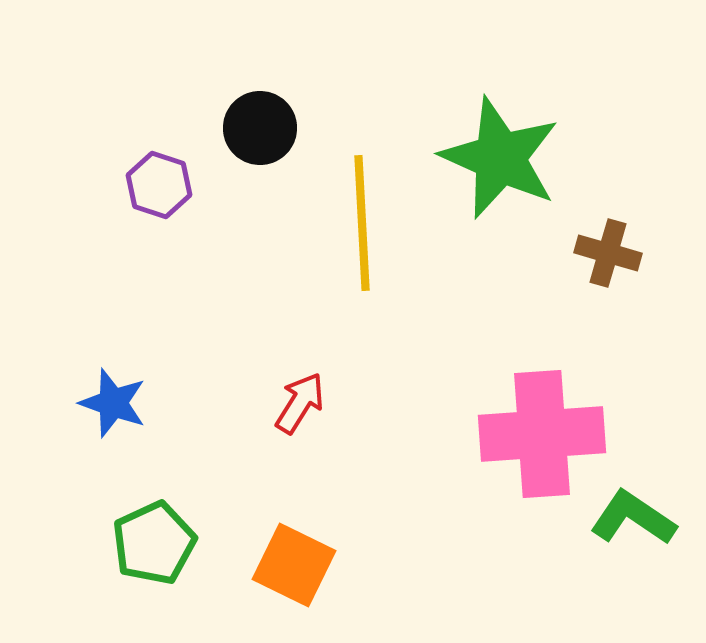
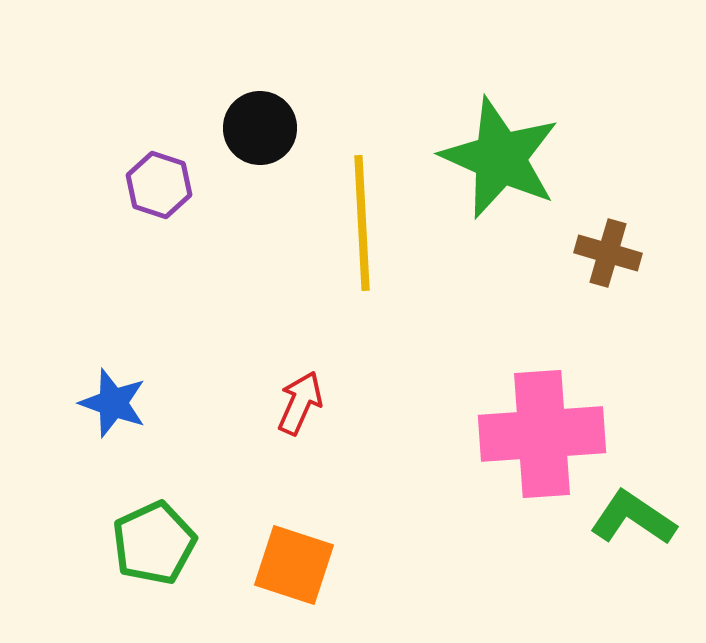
red arrow: rotated 8 degrees counterclockwise
orange square: rotated 8 degrees counterclockwise
